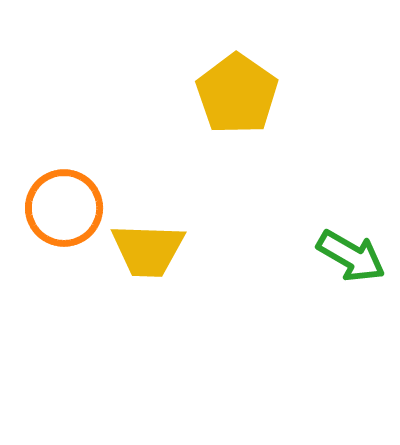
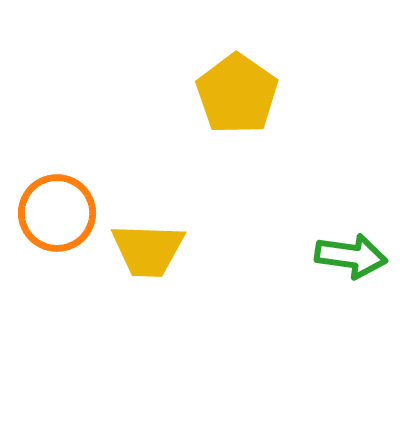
orange circle: moved 7 px left, 5 px down
green arrow: rotated 22 degrees counterclockwise
